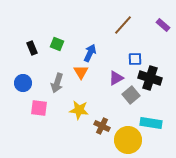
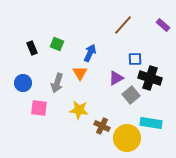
orange triangle: moved 1 px left, 1 px down
yellow circle: moved 1 px left, 2 px up
